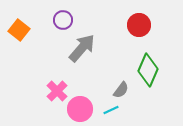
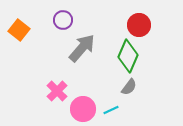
green diamond: moved 20 px left, 14 px up
gray semicircle: moved 8 px right, 3 px up
pink circle: moved 3 px right
